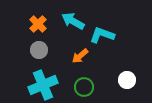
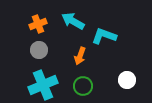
orange cross: rotated 24 degrees clockwise
cyan L-shape: moved 2 px right, 1 px down
orange arrow: rotated 30 degrees counterclockwise
green circle: moved 1 px left, 1 px up
